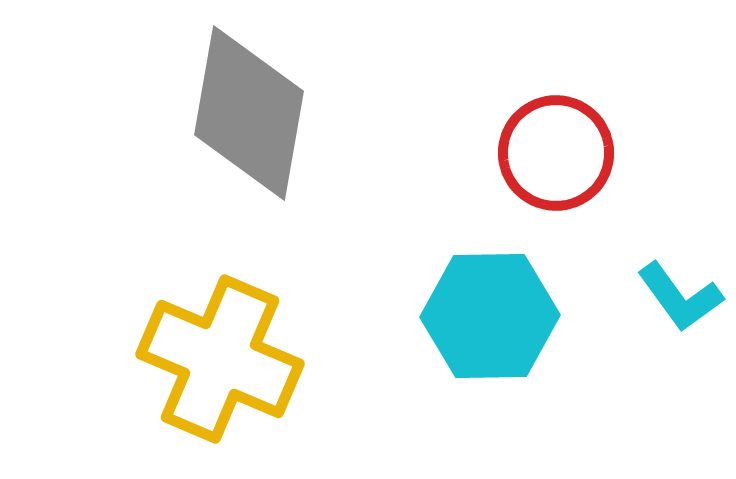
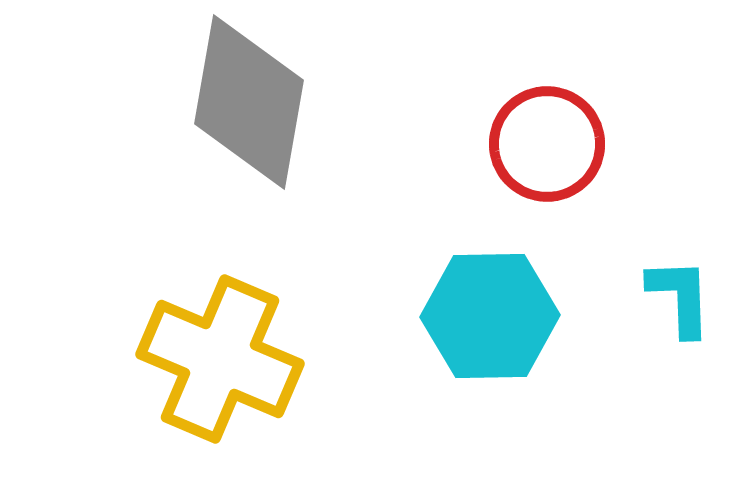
gray diamond: moved 11 px up
red circle: moved 9 px left, 9 px up
cyan L-shape: rotated 146 degrees counterclockwise
